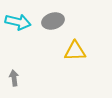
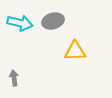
cyan arrow: moved 2 px right, 1 px down
